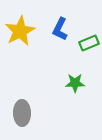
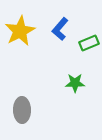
blue L-shape: rotated 15 degrees clockwise
gray ellipse: moved 3 px up
